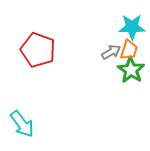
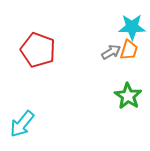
green star: moved 3 px left, 26 px down
cyan arrow: rotated 76 degrees clockwise
